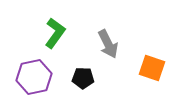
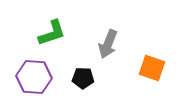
green L-shape: moved 3 px left; rotated 36 degrees clockwise
gray arrow: rotated 48 degrees clockwise
purple hexagon: rotated 16 degrees clockwise
